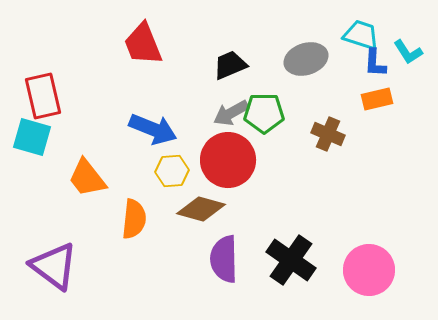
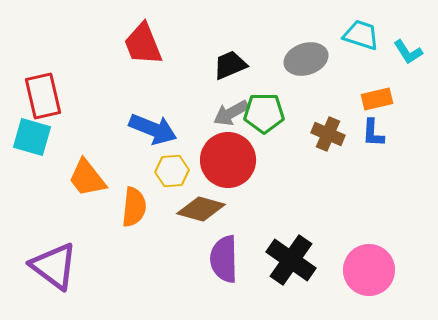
blue L-shape: moved 2 px left, 70 px down
orange semicircle: moved 12 px up
